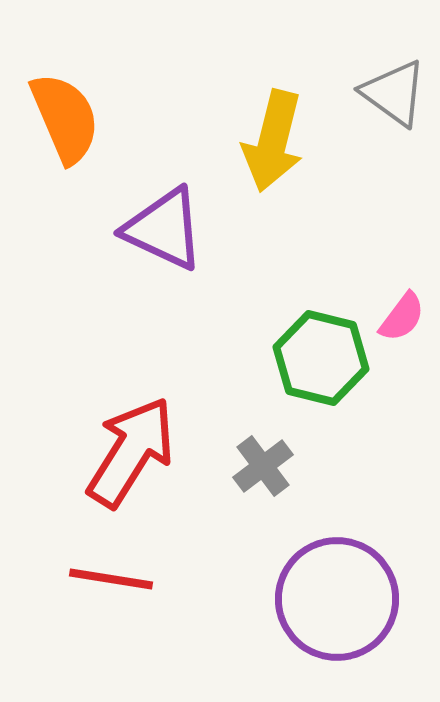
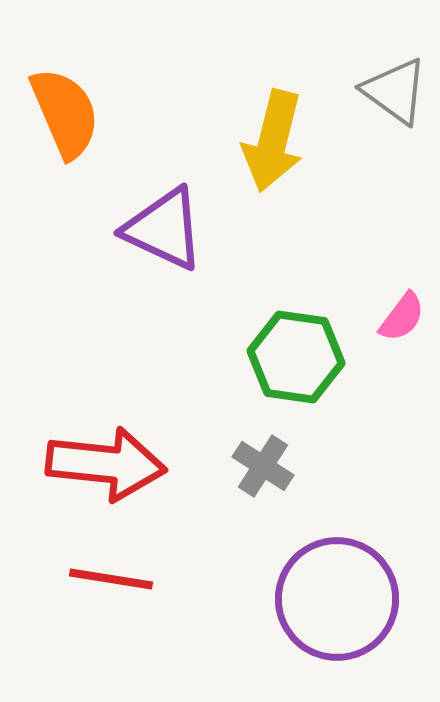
gray triangle: moved 1 px right, 2 px up
orange semicircle: moved 5 px up
green hexagon: moved 25 px left, 1 px up; rotated 6 degrees counterclockwise
red arrow: moved 25 px left, 12 px down; rotated 64 degrees clockwise
gray cross: rotated 20 degrees counterclockwise
